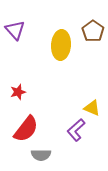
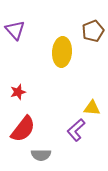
brown pentagon: rotated 15 degrees clockwise
yellow ellipse: moved 1 px right, 7 px down
yellow triangle: rotated 18 degrees counterclockwise
red semicircle: moved 3 px left
